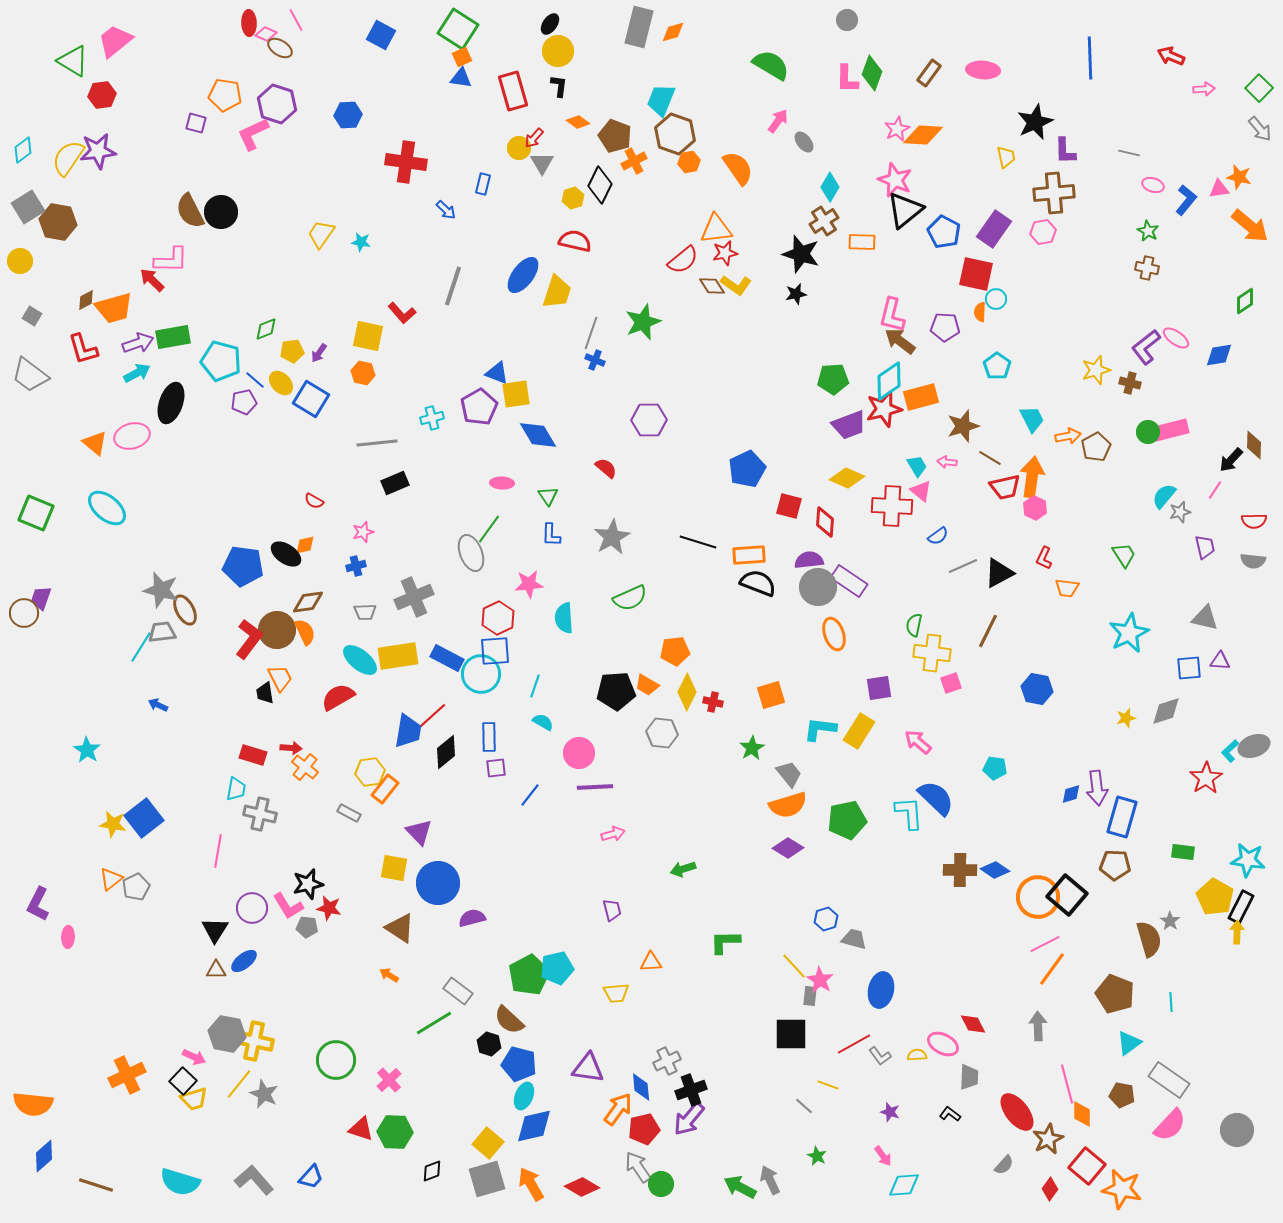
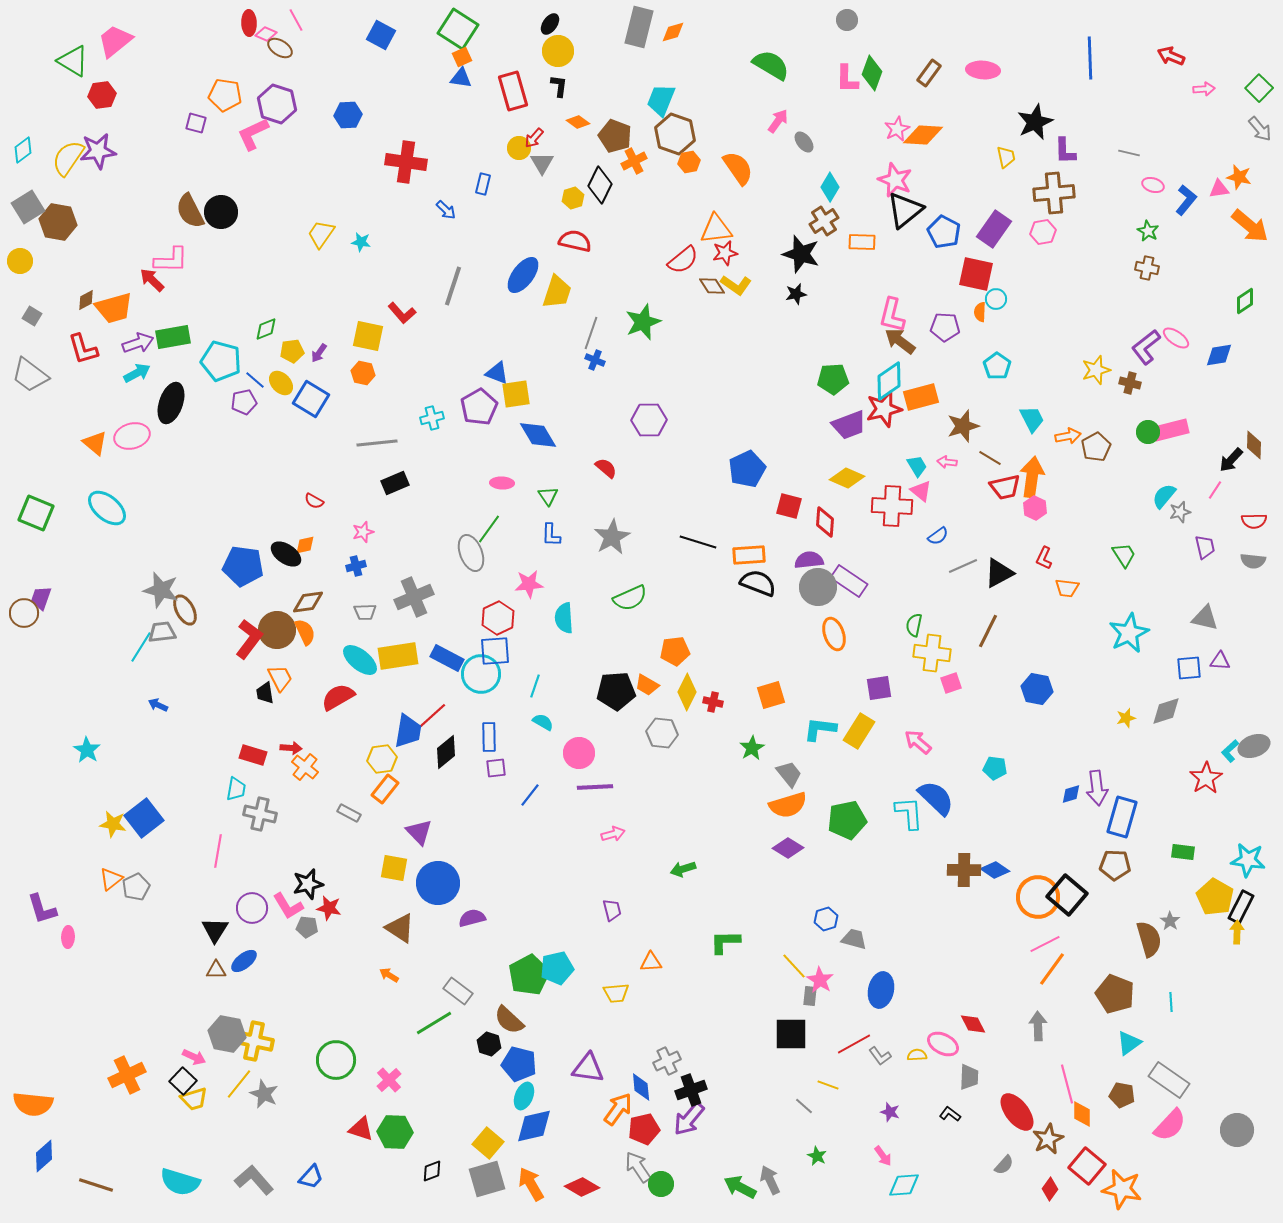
yellow hexagon at (370, 772): moved 12 px right, 13 px up
brown cross at (960, 870): moved 4 px right
purple L-shape at (38, 904): moved 4 px right, 5 px down; rotated 44 degrees counterclockwise
